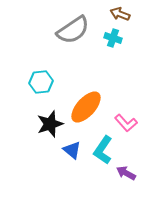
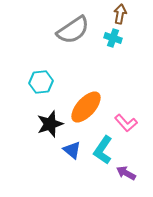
brown arrow: rotated 78 degrees clockwise
